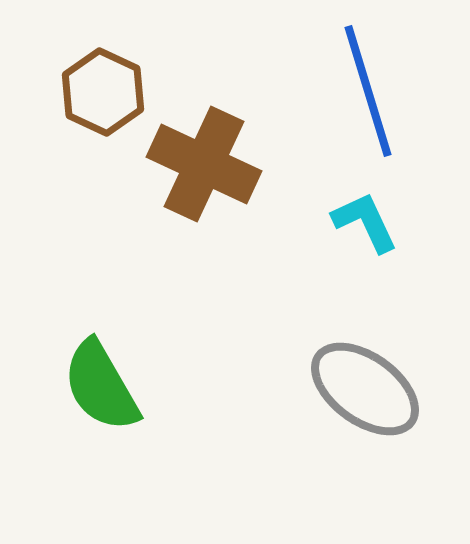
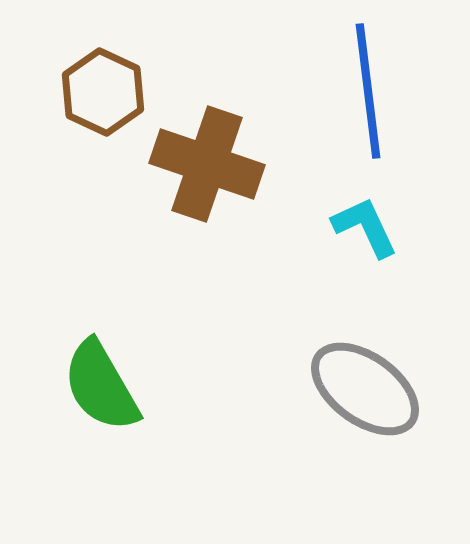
blue line: rotated 10 degrees clockwise
brown cross: moved 3 px right; rotated 6 degrees counterclockwise
cyan L-shape: moved 5 px down
